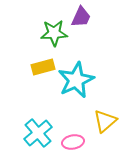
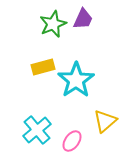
purple trapezoid: moved 2 px right, 2 px down
green star: moved 1 px left, 9 px up; rotated 20 degrees counterclockwise
cyan star: rotated 9 degrees counterclockwise
cyan cross: moved 1 px left, 3 px up
pink ellipse: moved 1 px left, 1 px up; rotated 45 degrees counterclockwise
